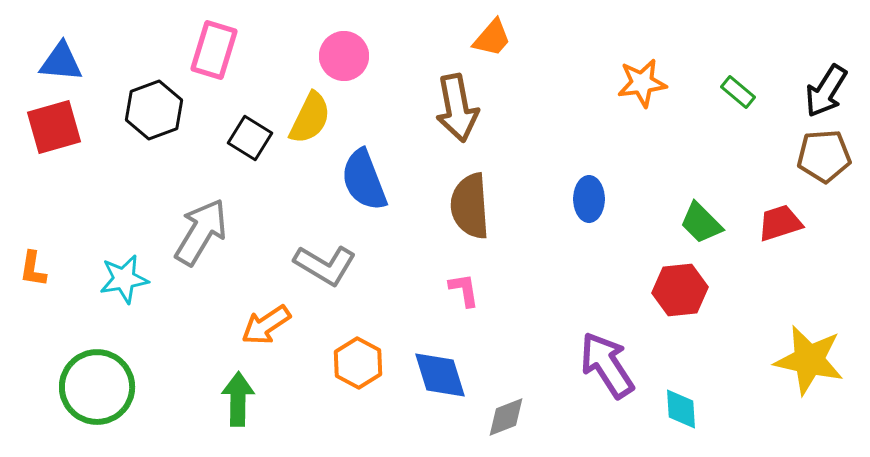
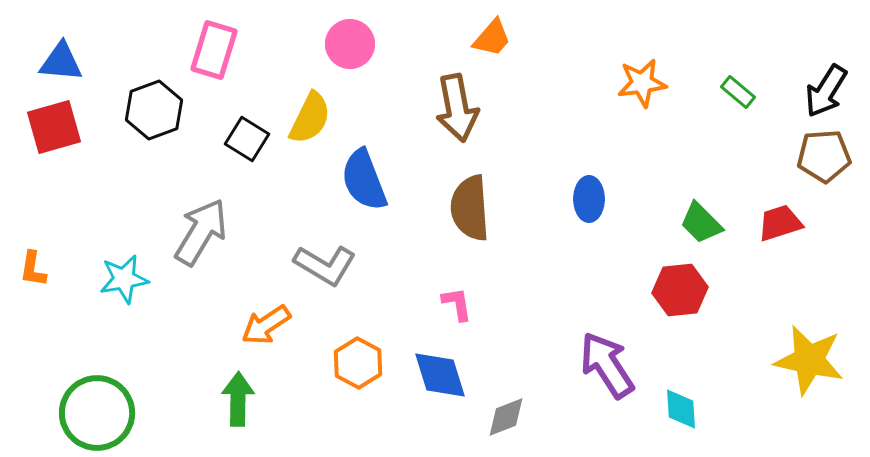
pink circle: moved 6 px right, 12 px up
black square: moved 3 px left, 1 px down
brown semicircle: moved 2 px down
pink L-shape: moved 7 px left, 14 px down
green circle: moved 26 px down
